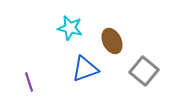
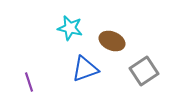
brown ellipse: rotated 40 degrees counterclockwise
gray square: rotated 16 degrees clockwise
